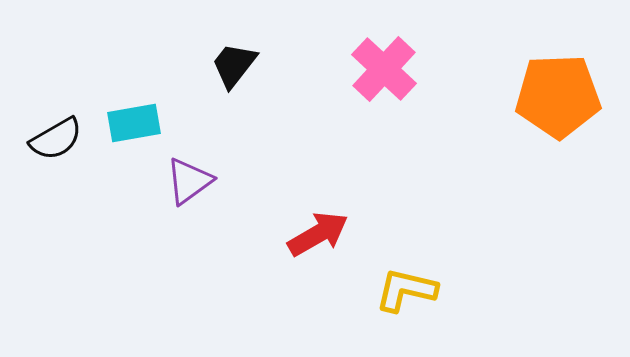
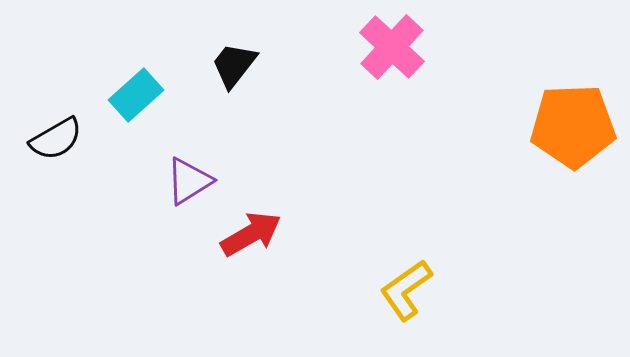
pink cross: moved 8 px right, 22 px up
orange pentagon: moved 15 px right, 30 px down
cyan rectangle: moved 2 px right, 28 px up; rotated 32 degrees counterclockwise
purple triangle: rotated 4 degrees clockwise
red arrow: moved 67 px left
yellow L-shape: rotated 48 degrees counterclockwise
